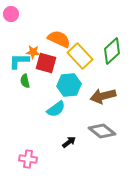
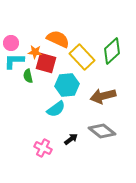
pink circle: moved 29 px down
orange semicircle: moved 1 px left
orange star: moved 2 px right
yellow rectangle: moved 2 px right, 1 px down
cyan L-shape: moved 5 px left
green semicircle: moved 3 px right, 5 px up
cyan hexagon: moved 2 px left
black arrow: moved 2 px right, 3 px up
pink cross: moved 15 px right, 11 px up; rotated 18 degrees clockwise
